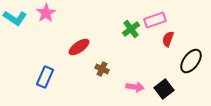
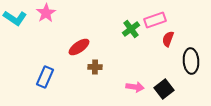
black ellipse: rotated 40 degrees counterclockwise
brown cross: moved 7 px left, 2 px up; rotated 24 degrees counterclockwise
